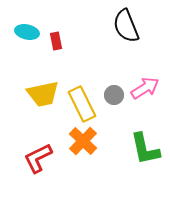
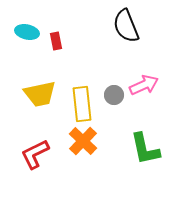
pink arrow: moved 1 px left, 3 px up; rotated 8 degrees clockwise
yellow trapezoid: moved 3 px left
yellow rectangle: rotated 20 degrees clockwise
red L-shape: moved 3 px left, 4 px up
